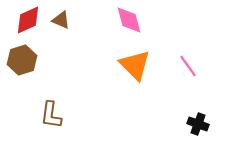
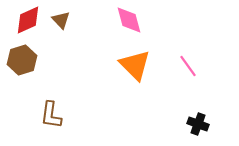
brown triangle: rotated 24 degrees clockwise
